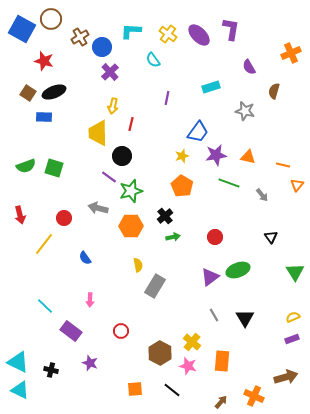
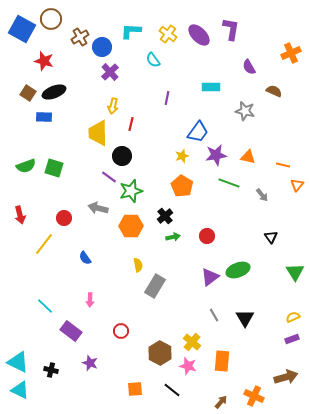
cyan rectangle at (211, 87): rotated 18 degrees clockwise
brown semicircle at (274, 91): rotated 98 degrees clockwise
red circle at (215, 237): moved 8 px left, 1 px up
